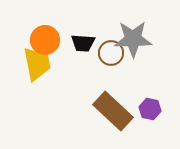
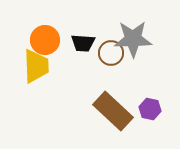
yellow trapezoid: moved 1 px left, 2 px down; rotated 9 degrees clockwise
